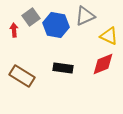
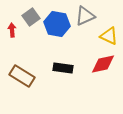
blue hexagon: moved 1 px right, 1 px up
red arrow: moved 2 px left
red diamond: rotated 10 degrees clockwise
